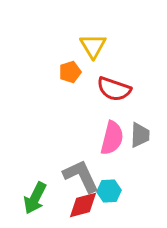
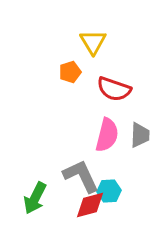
yellow triangle: moved 4 px up
pink semicircle: moved 5 px left, 3 px up
red diamond: moved 7 px right
